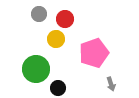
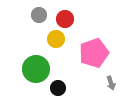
gray circle: moved 1 px down
gray arrow: moved 1 px up
